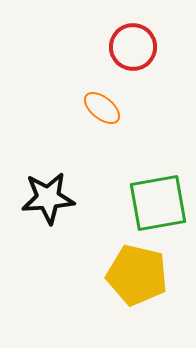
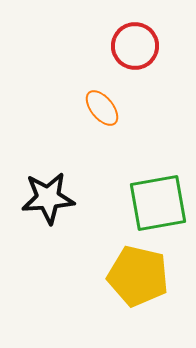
red circle: moved 2 px right, 1 px up
orange ellipse: rotated 12 degrees clockwise
yellow pentagon: moved 1 px right, 1 px down
